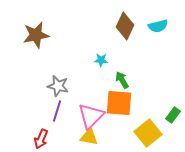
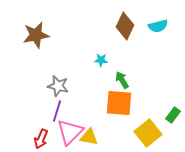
pink triangle: moved 21 px left, 16 px down
